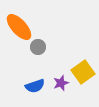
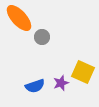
orange ellipse: moved 9 px up
gray circle: moved 4 px right, 10 px up
yellow square: rotated 30 degrees counterclockwise
